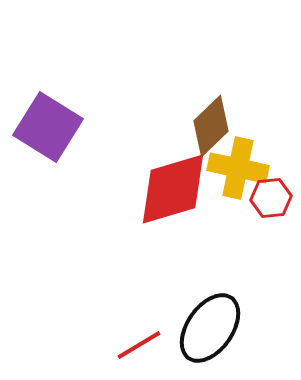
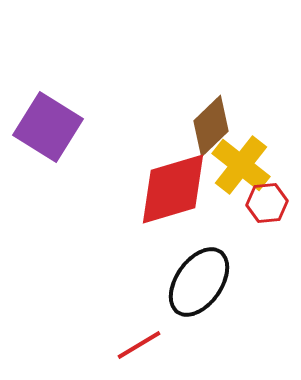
yellow cross: moved 3 px right, 3 px up; rotated 26 degrees clockwise
red hexagon: moved 4 px left, 5 px down
black ellipse: moved 11 px left, 46 px up
